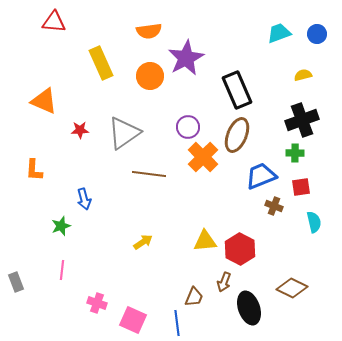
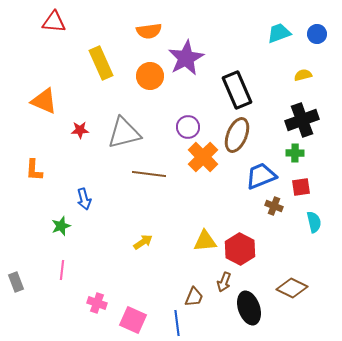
gray triangle: rotated 21 degrees clockwise
